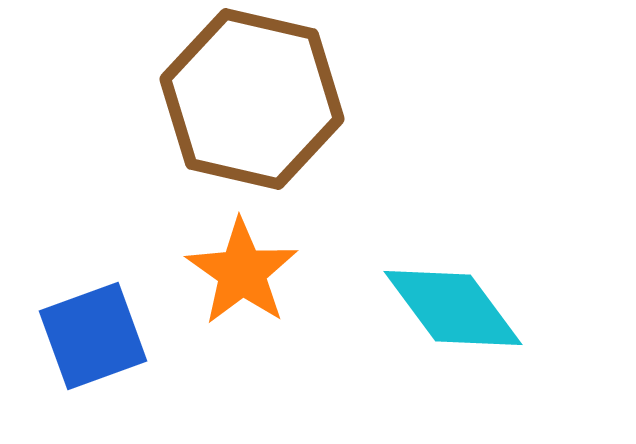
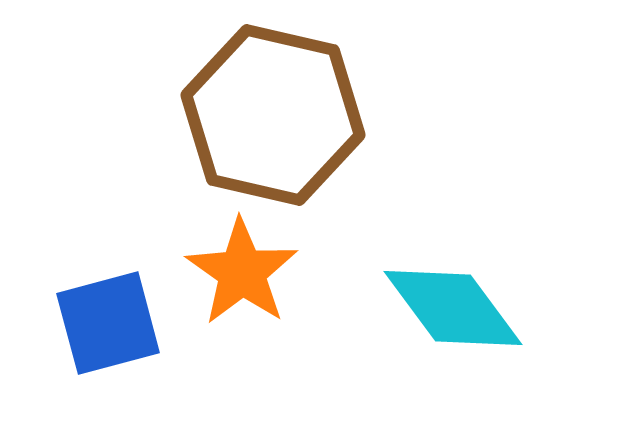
brown hexagon: moved 21 px right, 16 px down
blue square: moved 15 px right, 13 px up; rotated 5 degrees clockwise
